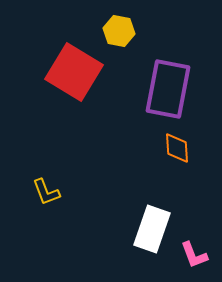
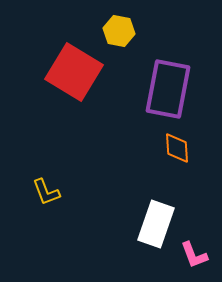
white rectangle: moved 4 px right, 5 px up
